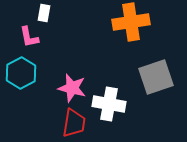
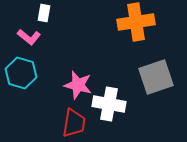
orange cross: moved 5 px right
pink L-shape: rotated 40 degrees counterclockwise
cyan hexagon: rotated 16 degrees counterclockwise
pink star: moved 6 px right, 3 px up
